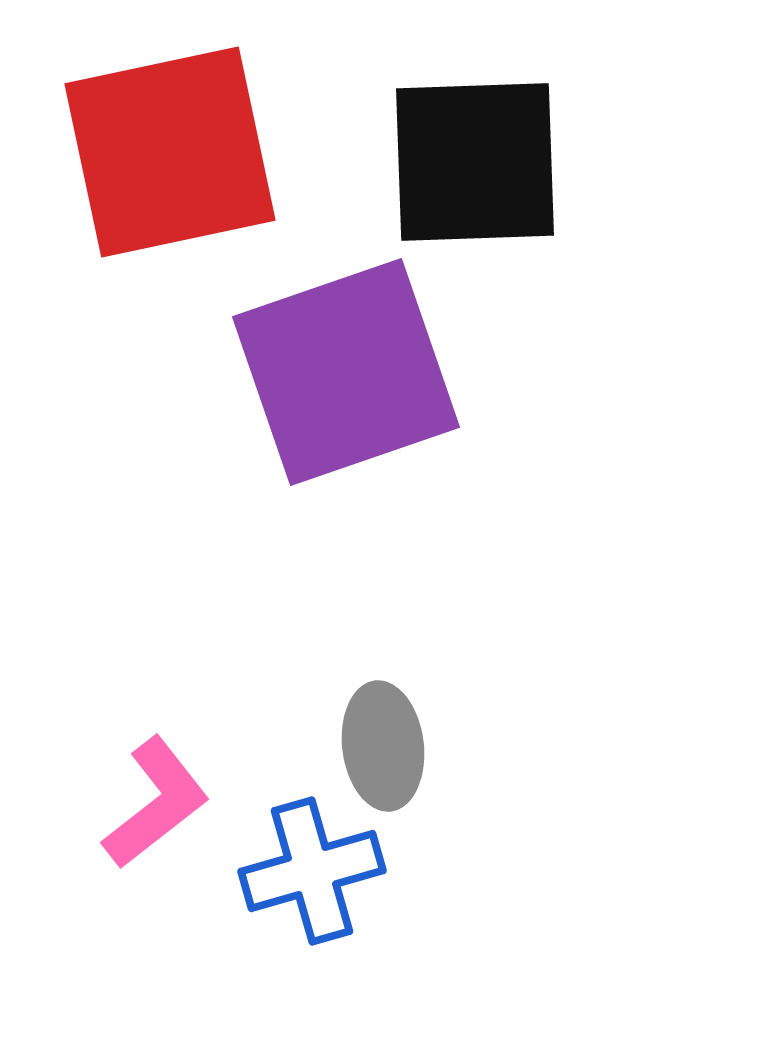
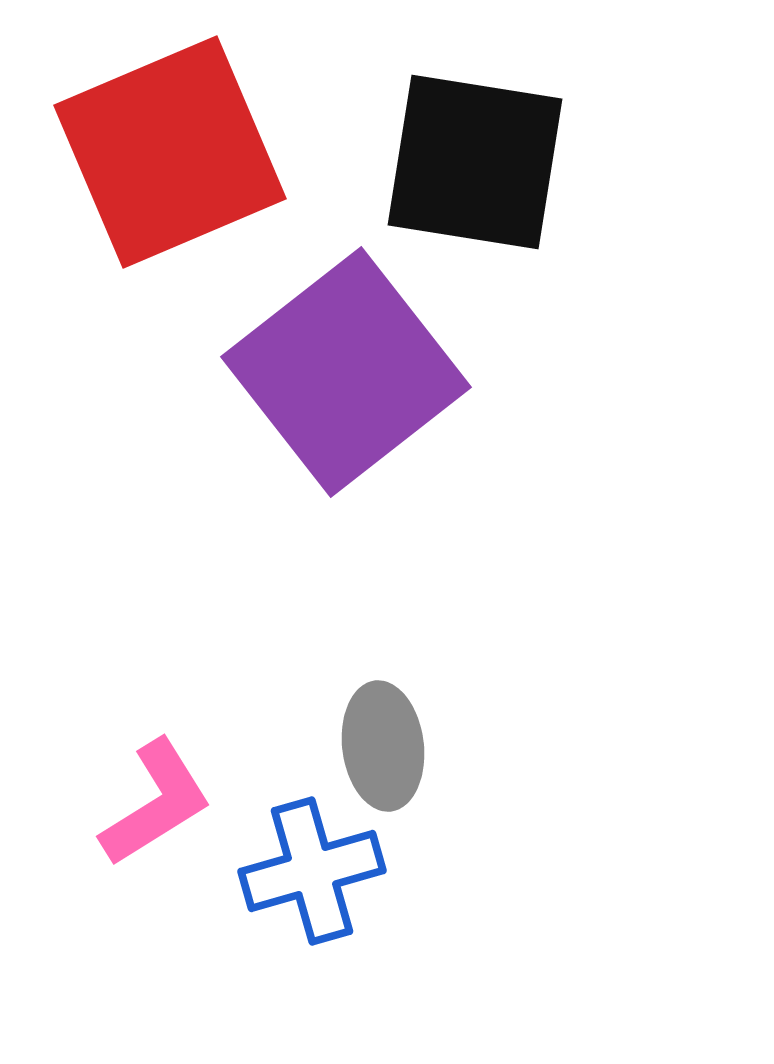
red square: rotated 11 degrees counterclockwise
black square: rotated 11 degrees clockwise
purple square: rotated 19 degrees counterclockwise
pink L-shape: rotated 6 degrees clockwise
